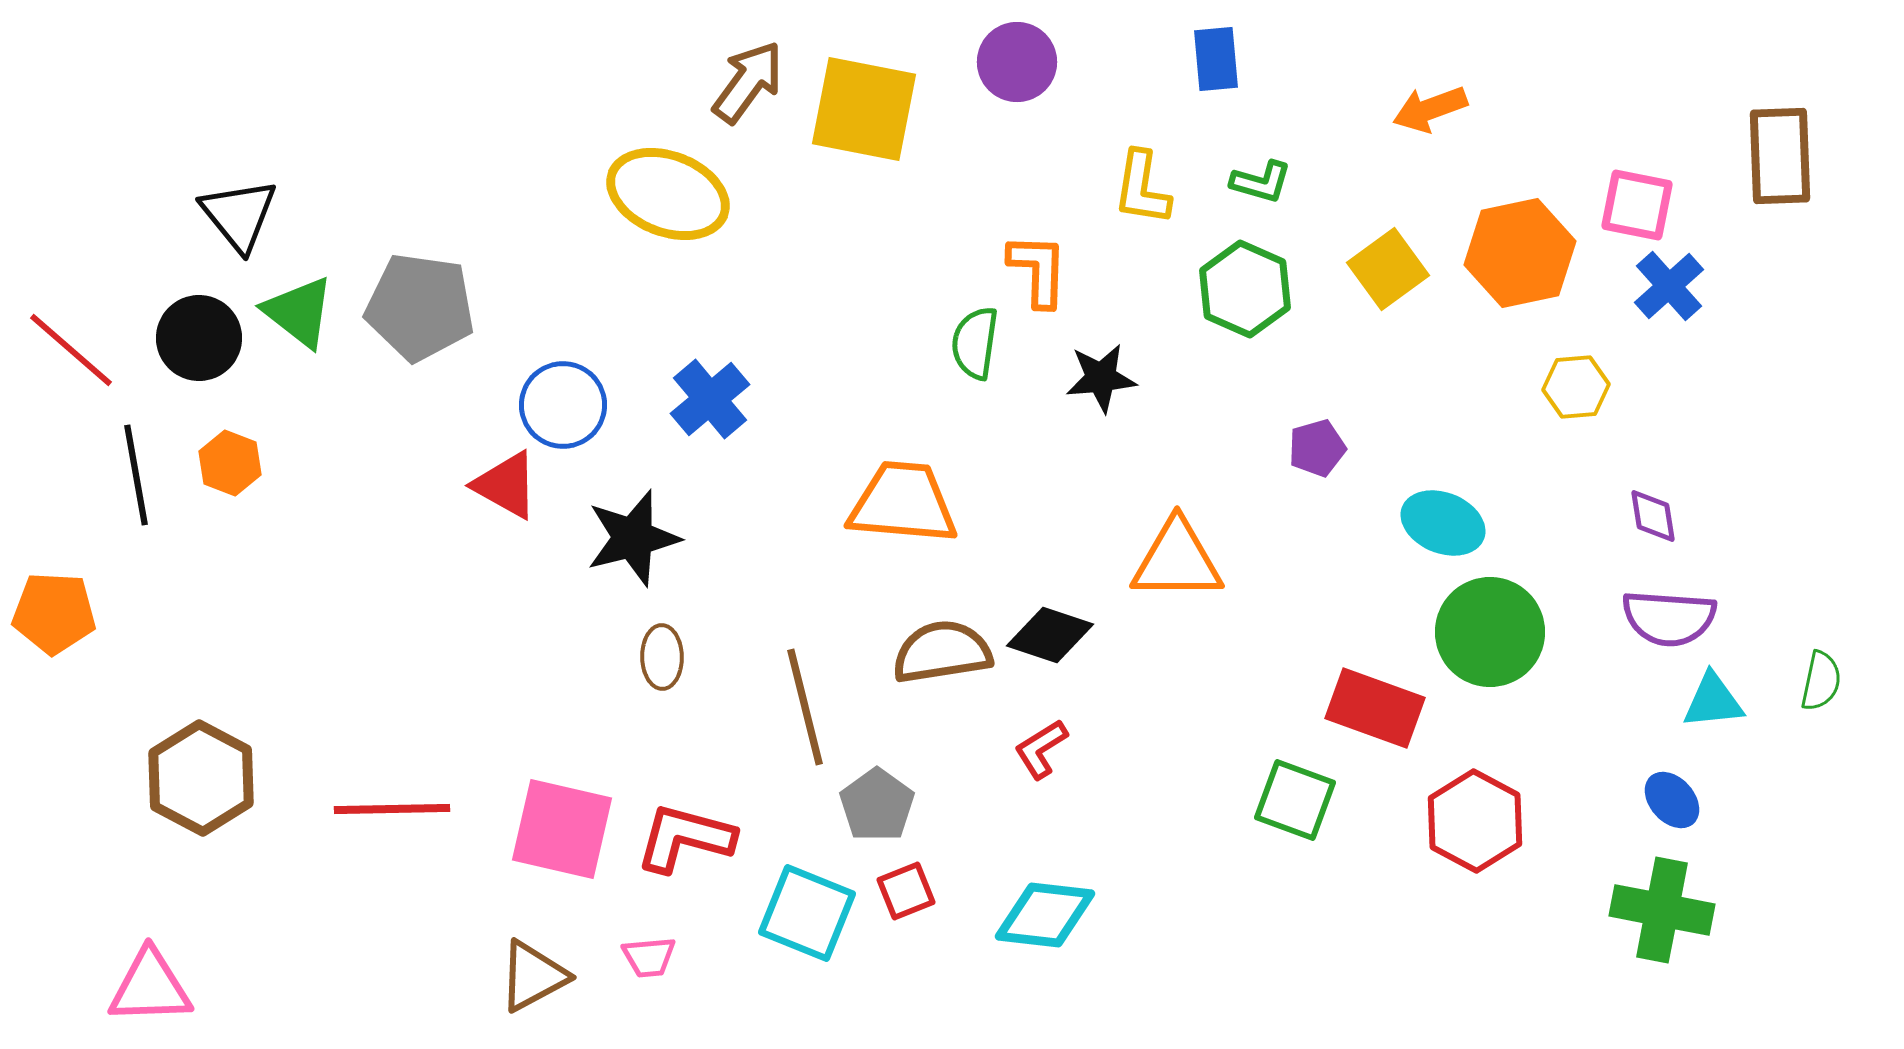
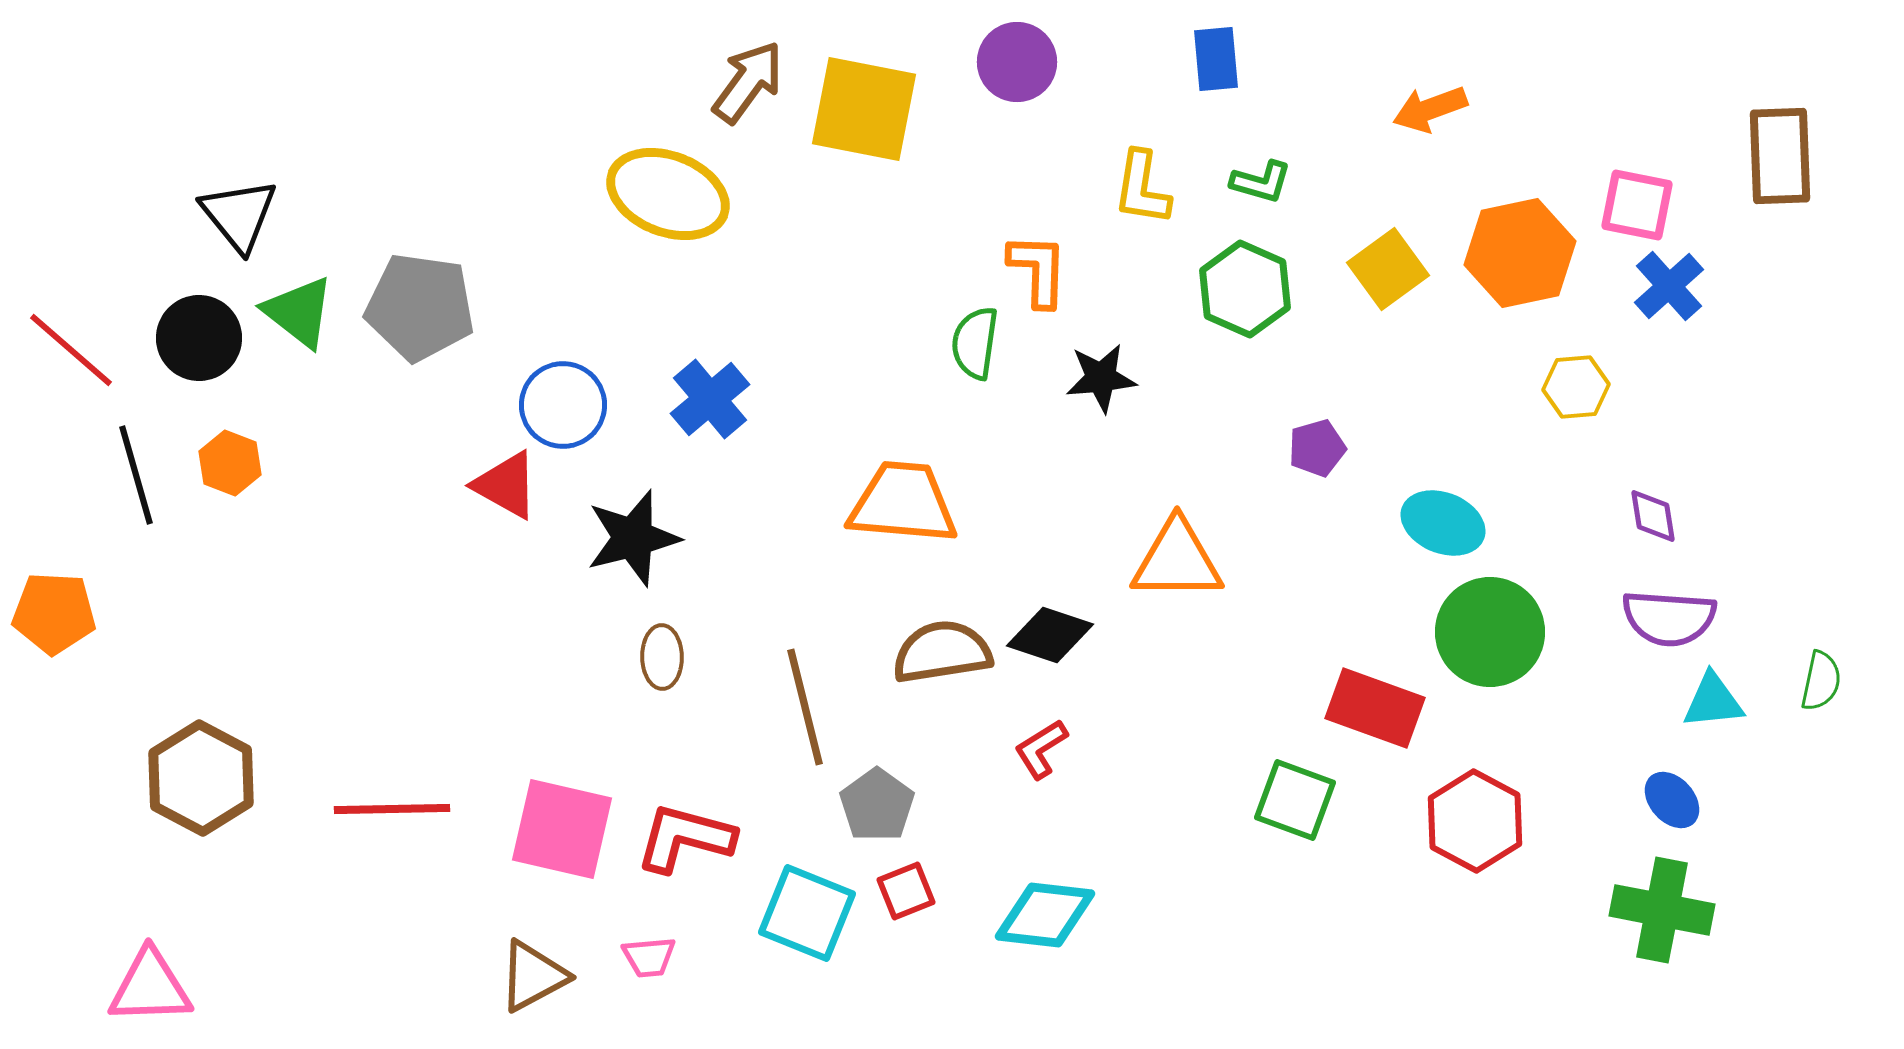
black line at (136, 475): rotated 6 degrees counterclockwise
